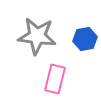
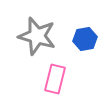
gray star: rotated 9 degrees clockwise
